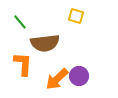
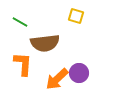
green line: rotated 21 degrees counterclockwise
purple circle: moved 3 px up
